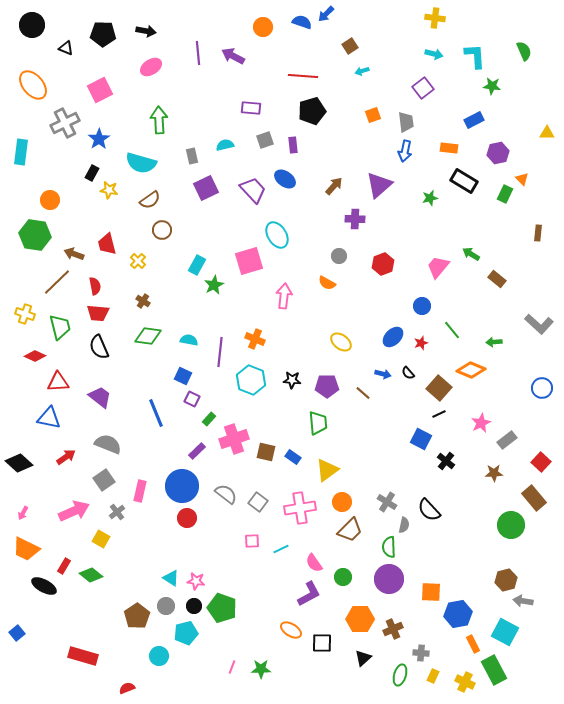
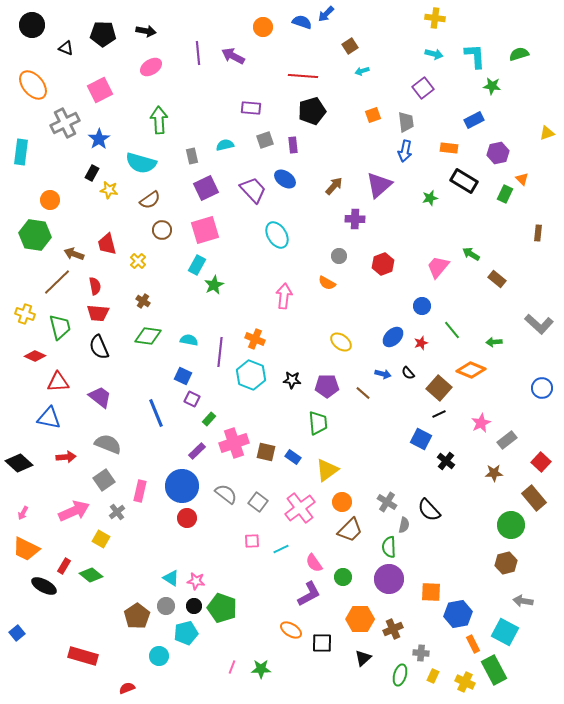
green semicircle at (524, 51): moved 5 px left, 3 px down; rotated 84 degrees counterclockwise
yellow triangle at (547, 133): rotated 21 degrees counterclockwise
pink square at (249, 261): moved 44 px left, 31 px up
cyan hexagon at (251, 380): moved 5 px up
pink cross at (234, 439): moved 4 px down
red arrow at (66, 457): rotated 30 degrees clockwise
pink cross at (300, 508): rotated 28 degrees counterclockwise
brown hexagon at (506, 580): moved 17 px up
